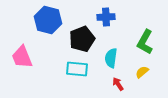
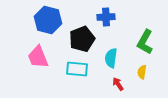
pink trapezoid: moved 16 px right
yellow semicircle: rotated 40 degrees counterclockwise
